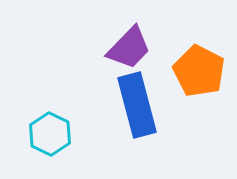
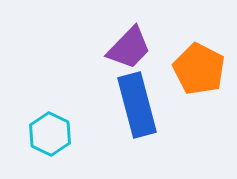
orange pentagon: moved 2 px up
